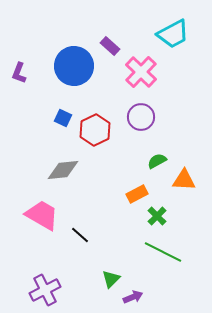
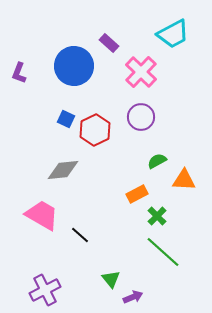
purple rectangle: moved 1 px left, 3 px up
blue square: moved 3 px right, 1 px down
green line: rotated 15 degrees clockwise
green triangle: rotated 24 degrees counterclockwise
